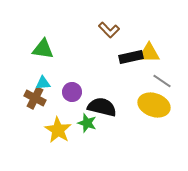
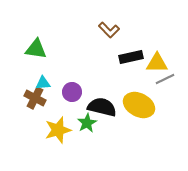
green triangle: moved 7 px left
yellow triangle: moved 8 px right, 10 px down
gray line: moved 3 px right, 2 px up; rotated 60 degrees counterclockwise
yellow ellipse: moved 15 px left; rotated 8 degrees clockwise
green star: rotated 24 degrees clockwise
yellow star: rotated 24 degrees clockwise
